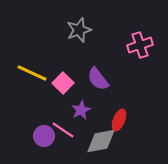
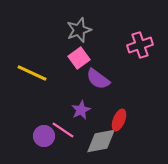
purple semicircle: rotated 15 degrees counterclockwise
pink square: moved 16 px right, 25 px up; rotated 10 degrees clockwise
